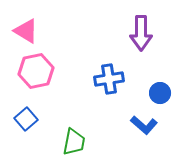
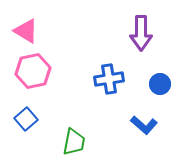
pink hexagon: moved 3 px left
blue circle: moved 9 px up
